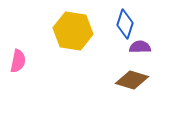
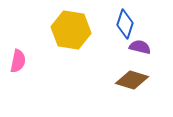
yellow hexagon: moved 2 px left, 1 px up
purple semicircle: rotated 15 degrees clockwise
